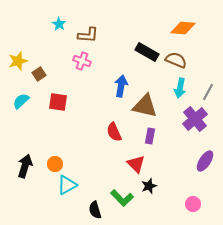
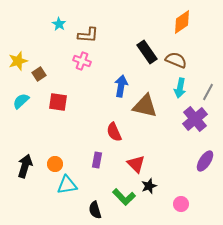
orange diamond: moved 1 px left, 6 px up; rotated 40 degrees counterclockwise
black rectangle: rotated 25 degrees clockwise
purple rectangle: moved 53 px left, 24 px down
cyan triangle: rotated 20 degrees clockwise
green L-shape: moved 2 px right, 1 px up
pink circle: moved 12 px left
